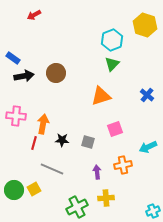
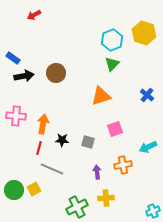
yellow hexagon: moved 1 px left, 8 px down
red line: moved 5 px right, 5 px down
